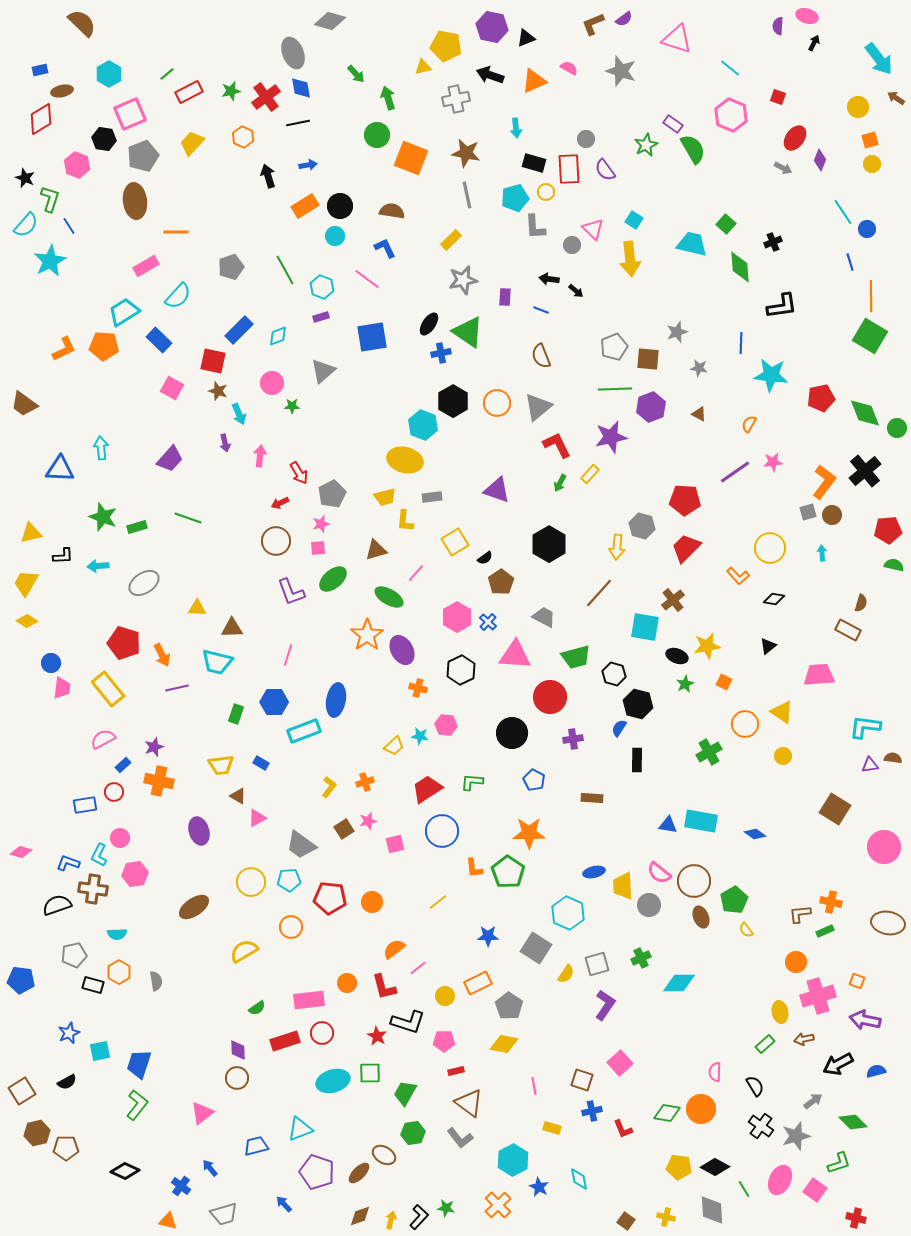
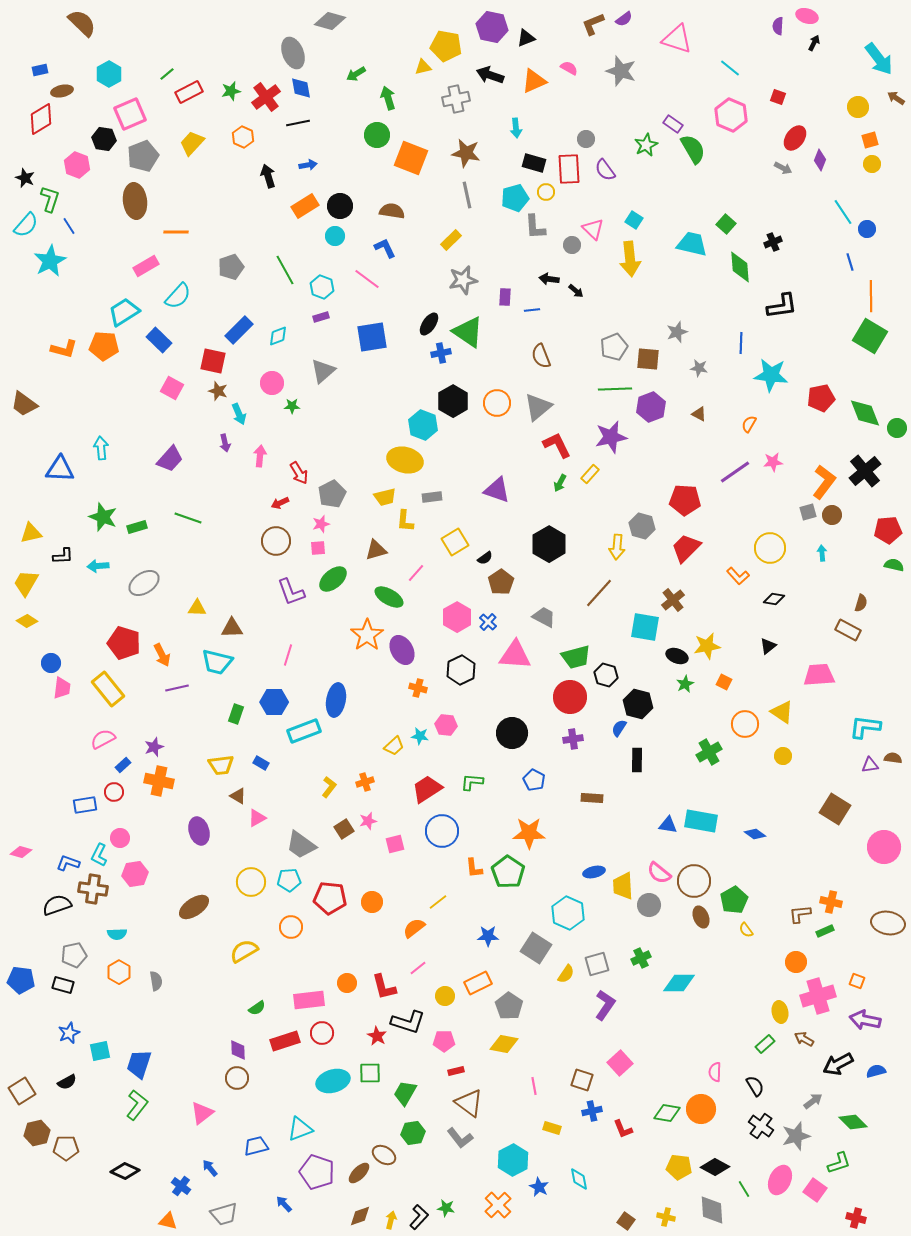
green arrow at (356, 74): rotated 102 degrees clockwise
blue line at (541, 310): moved 9 px left; rotated 28 degrees counterclockwise
orange L-shape at (64, 349): rotated 40 degrees clockwise
black hexagon at (614, 674): moved 8 px left, 1 px down
red circle at (550, 697): moved 20 px right
orange semicircle at (394, 949): moved 20 px right, 21 px up
black rectangle at (93, 985): moved 30 px left
brown arrow at (804, 1039): rotated 42 degrees clockwise
